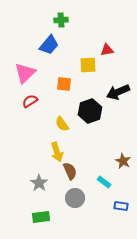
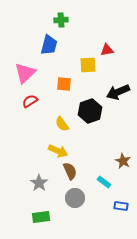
blue trapezoid: rotated 25 degrees counterclockwise
yellow arrow: moved 1 px right, 1 px up; rotated 48 degrees counterclockwise
